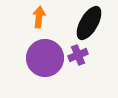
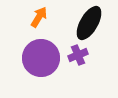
orange arrow: rotated 25 degrees clockwise
purple circle: moved 4 px left
